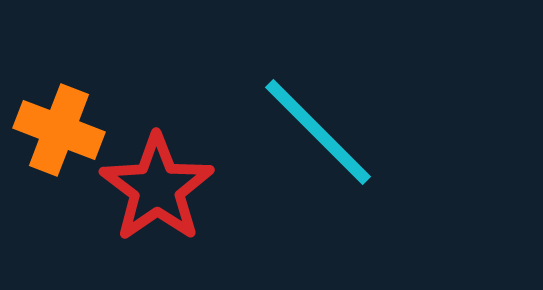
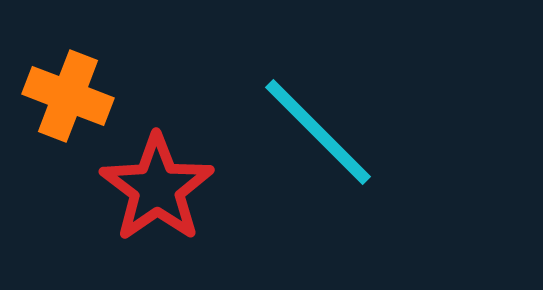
orange cross: moved 9 px right, 34 px up
